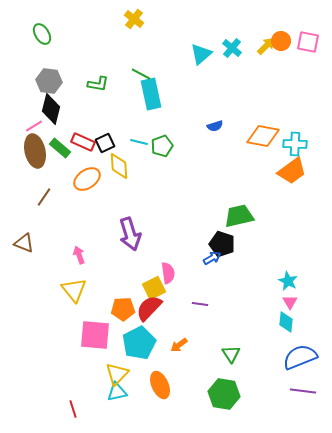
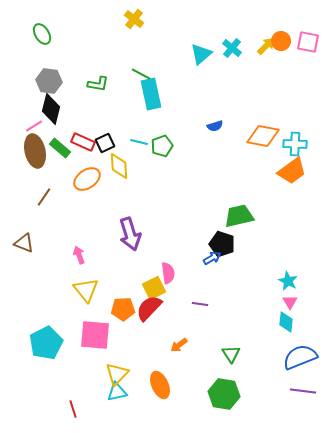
yellow triangle at (74, 290): moved 12 px right
cyan pentagon at (139, 343): moved 93 px left
